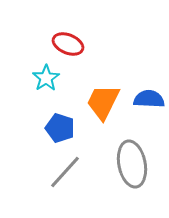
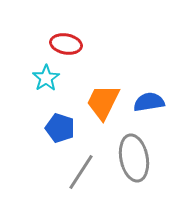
red ellipse: moved 2 px left; rotated 12 degrees counterclockwise
blue semicircle: moved 3 px down; rotated 12 degrees counterclockwise
gray ellipse: moved 2 px right, 6 px up
gray line: moved 16 px right; rotated 9 degrees counterclockwise
